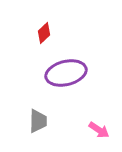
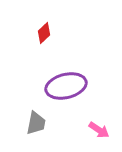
purple ellipse: moved 13 px down
gray trapezoid: moved 2 px left, 2 px down; rotated 10 degrees clockwise
